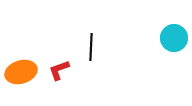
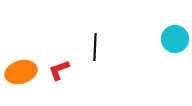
cyan circle: moved 1 px right, 1 px down
black line: moved 4 px right
